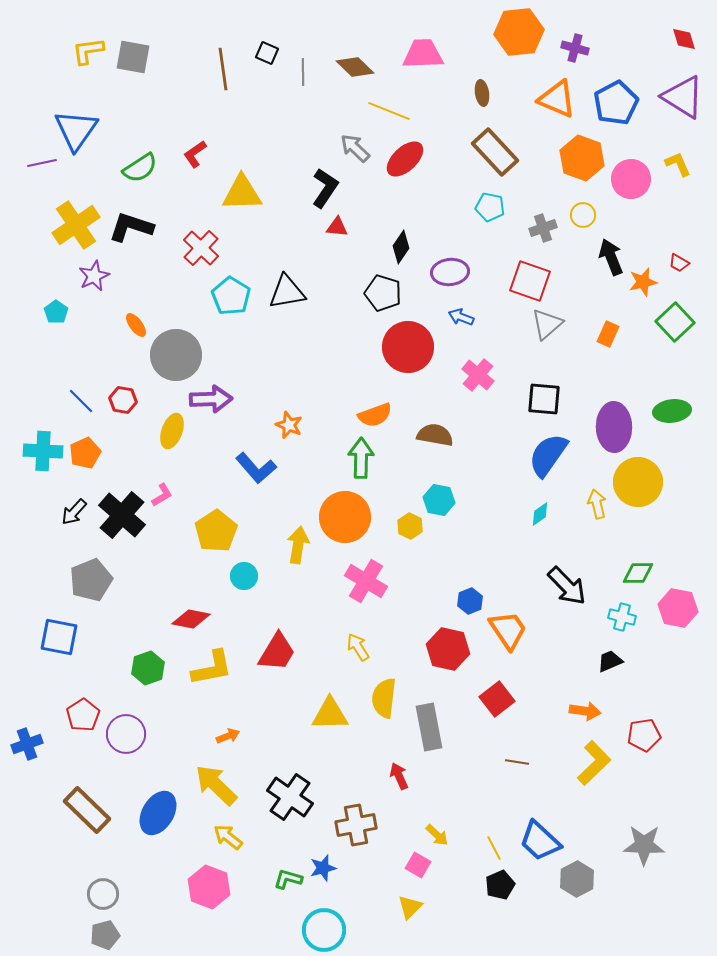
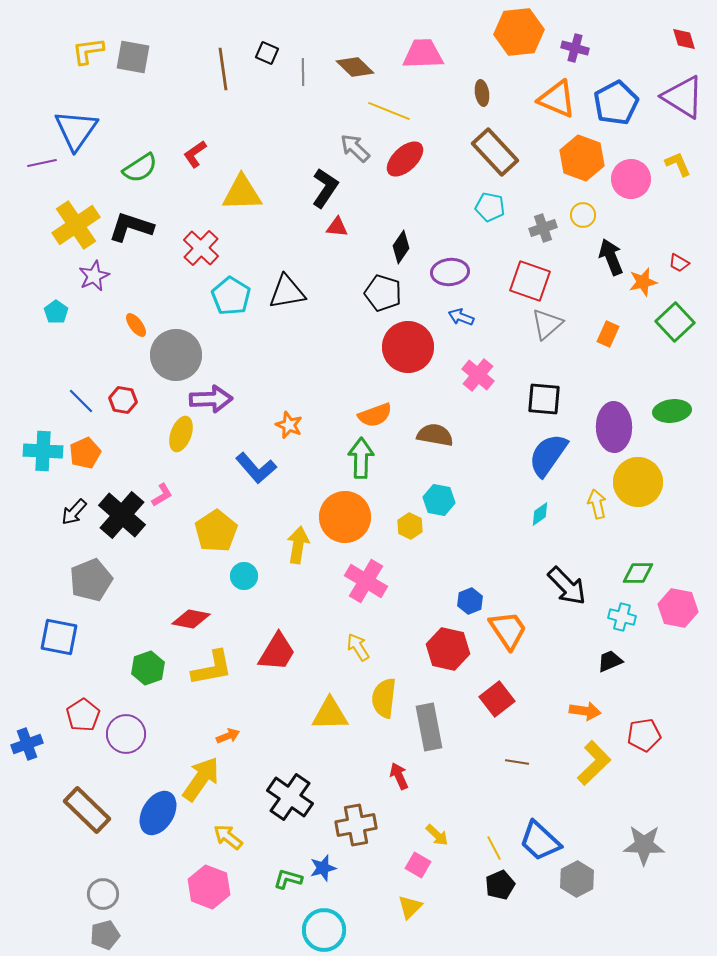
yellow ellipse at (172, 431): moved 9 px right, 3 px down
yellow arrow at (216, 785): moved 15 px left, 6 px up; rotated 81 degrees clockwise
